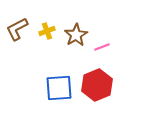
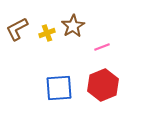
yellow cross: moved 2 px down
brown star: moved 3 px left, 9 px up
red hexagon: moved 6 px right
